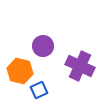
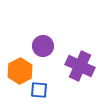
orange hexagon: rotated 20 degrees clockwise
blue square: rotated 30 degrees clockwise
